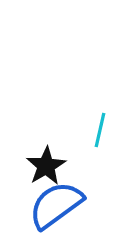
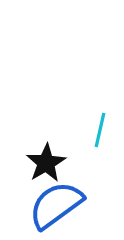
black star: moved 3 px up
